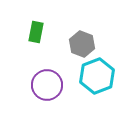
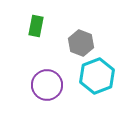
green rectangle: moved 6 px up
gray hexagon: moved 1 px left, 1 px up
